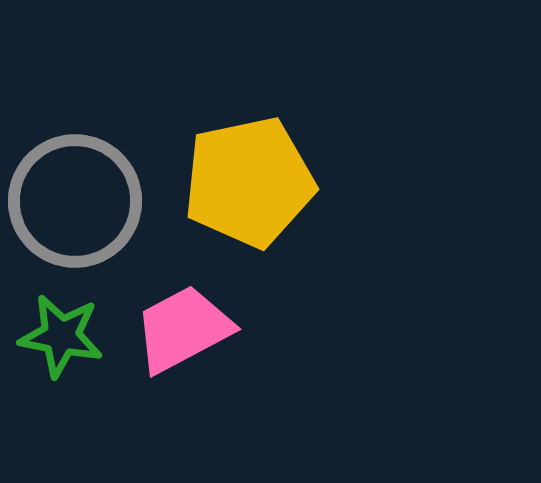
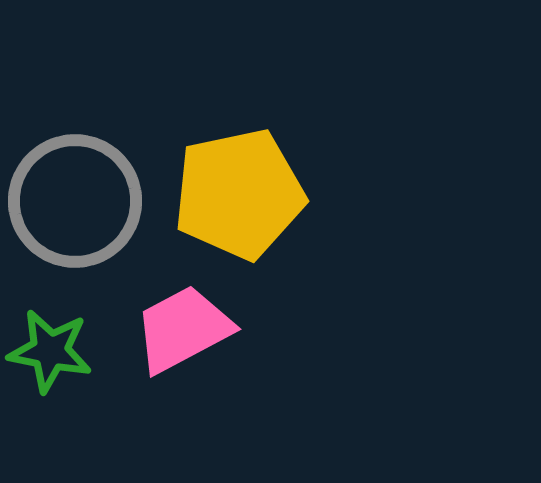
yellow pentagon: moved 10 px left, 12 px down
green star: moved 11 px left, 15 px down
